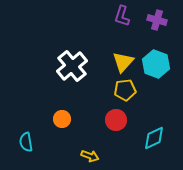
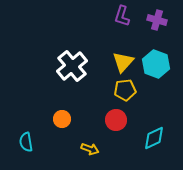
yellow arrow: moved 7 px up
